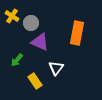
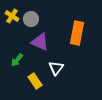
gray circle: moved 4 px up
